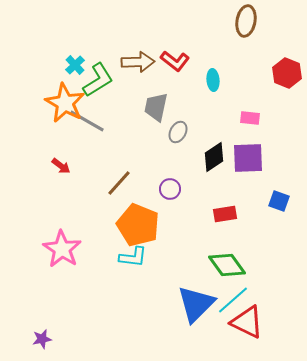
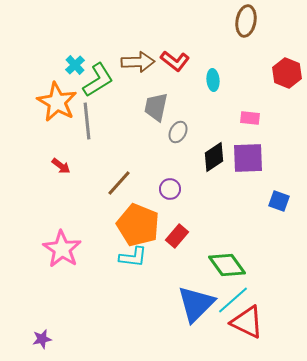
orange star: moved 8 px left, 1 px up
gray line: rotated 54 degrees clockwise
red rectangle: moved 48 px left, 22 px down; rotated 40 degrees counterclockwise
